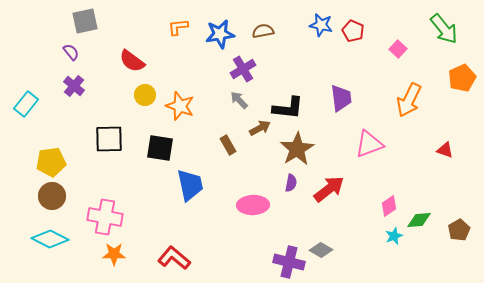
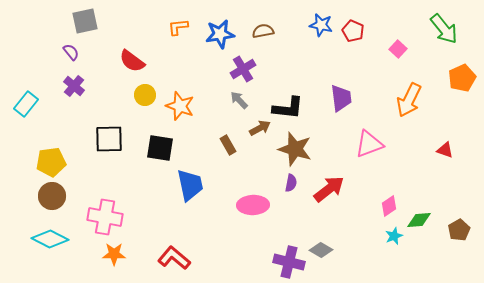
brown star at (297, 149): moved 2 px left; rotated 24 degrees counterclockwise
